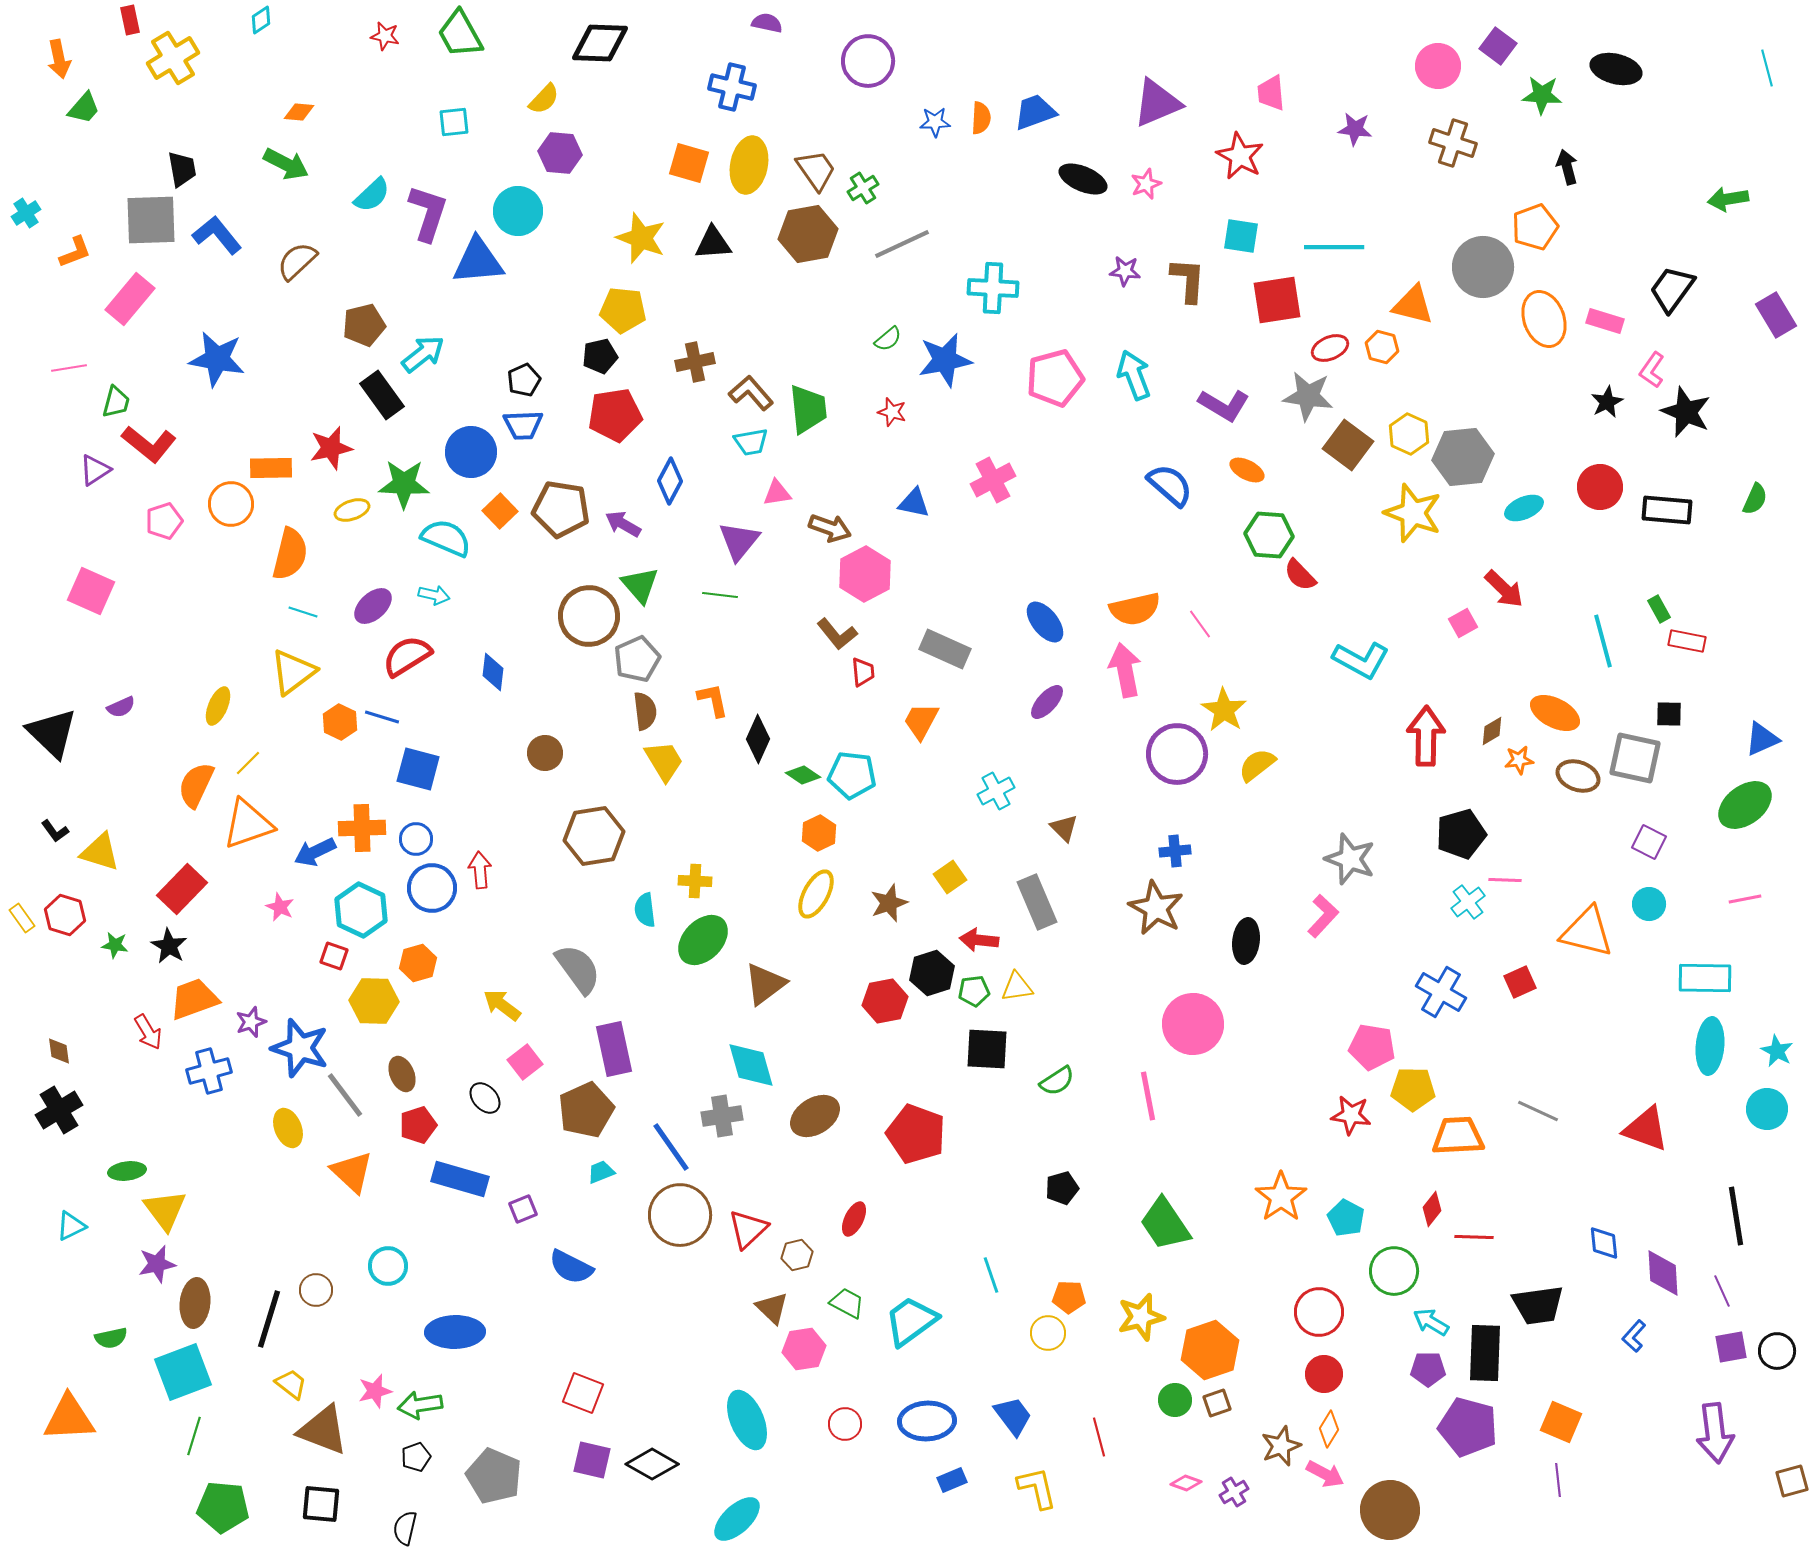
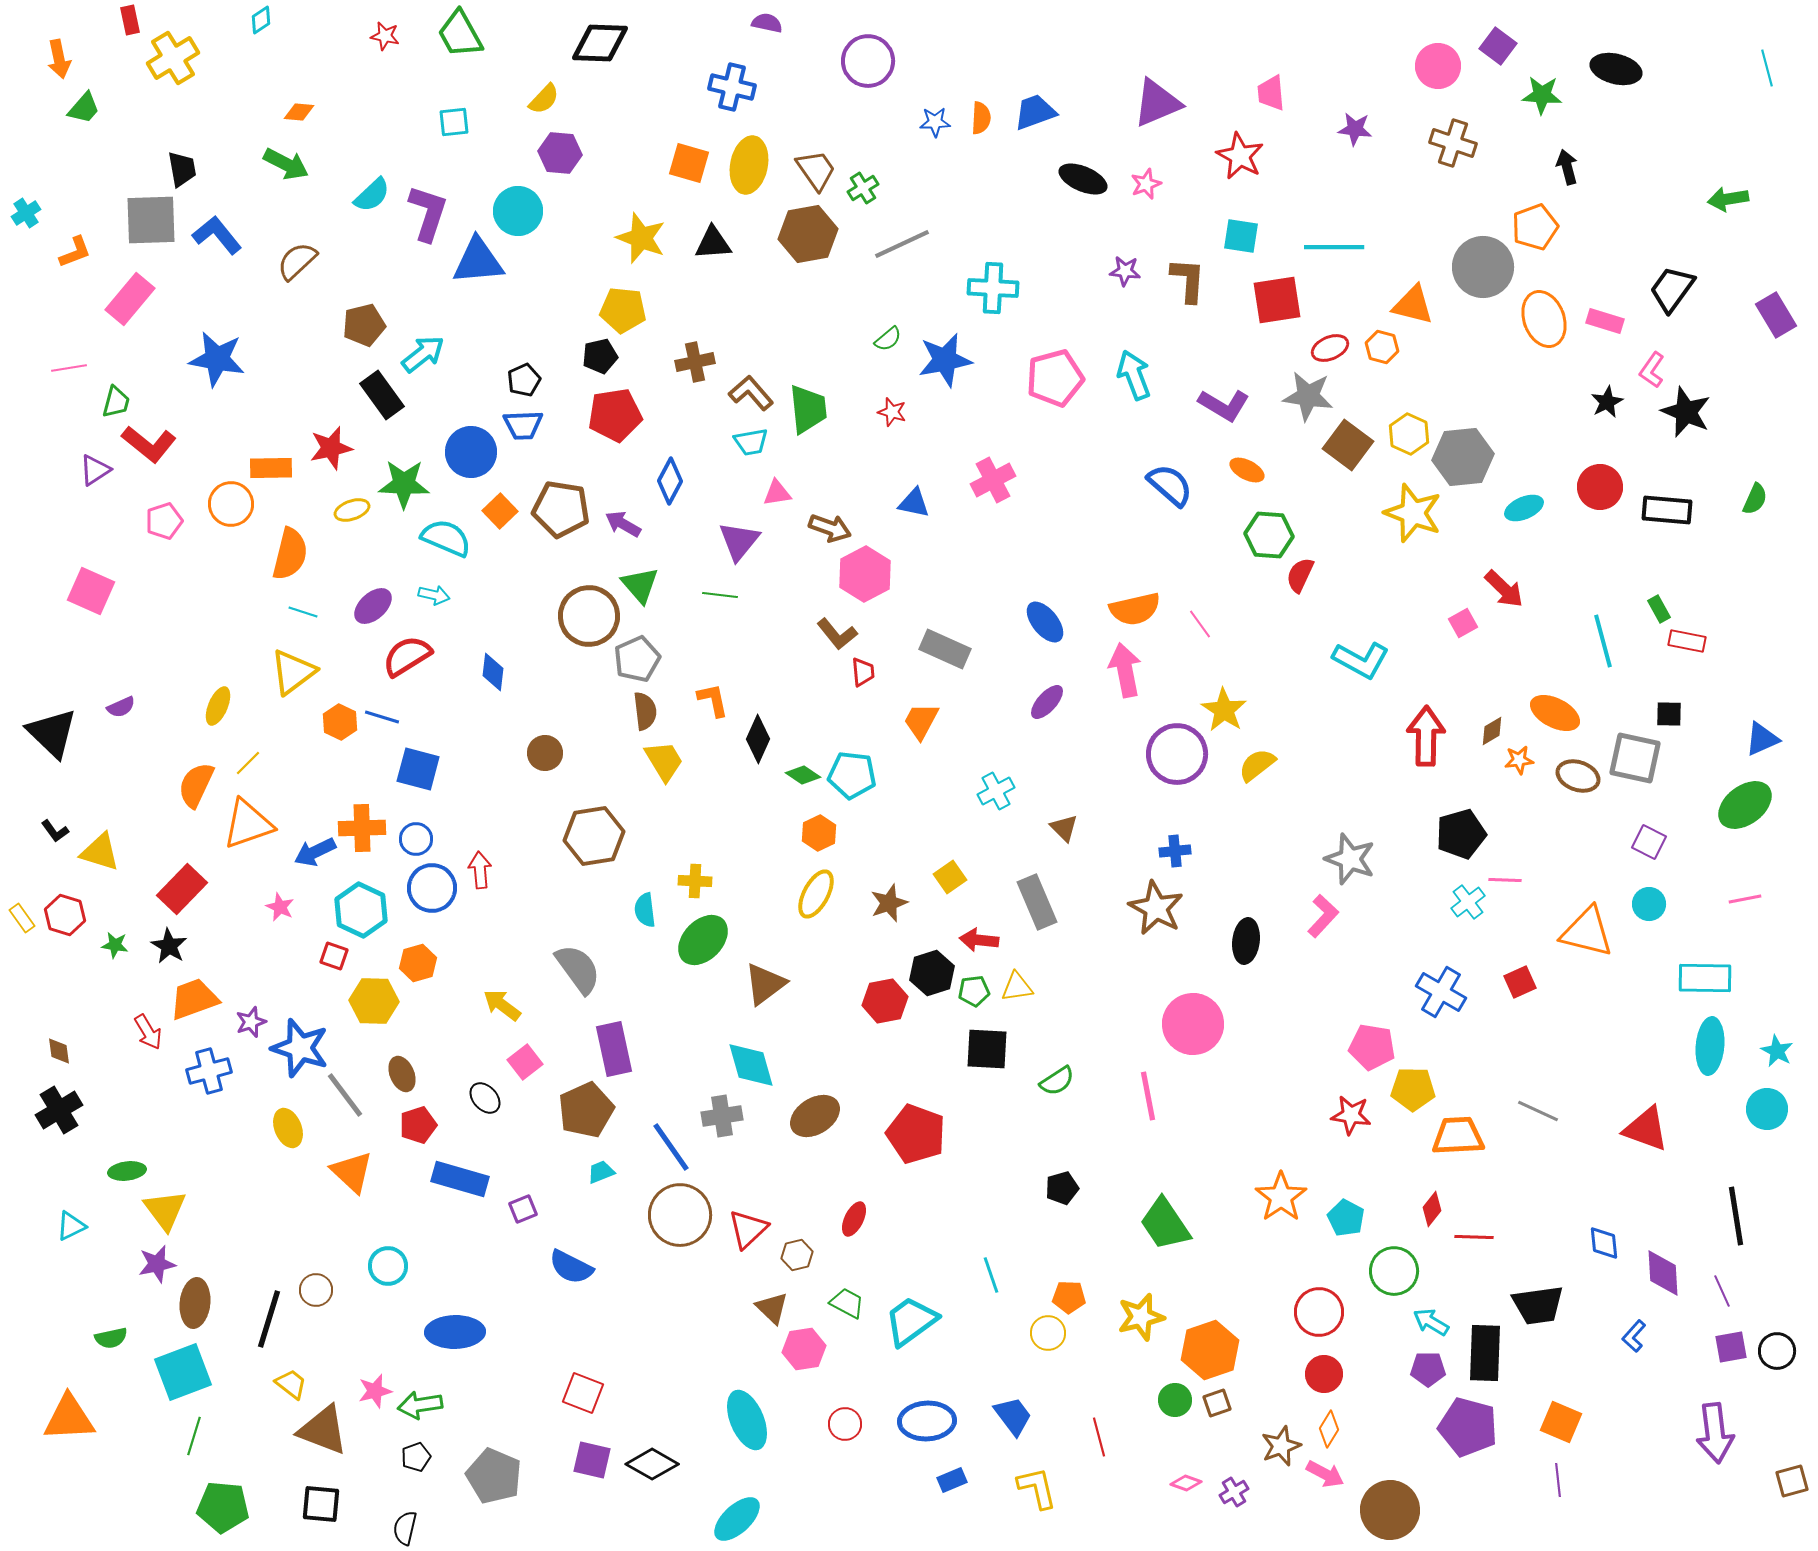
red semicircle at (1300, 575): rotated 69 degrees clockwise
